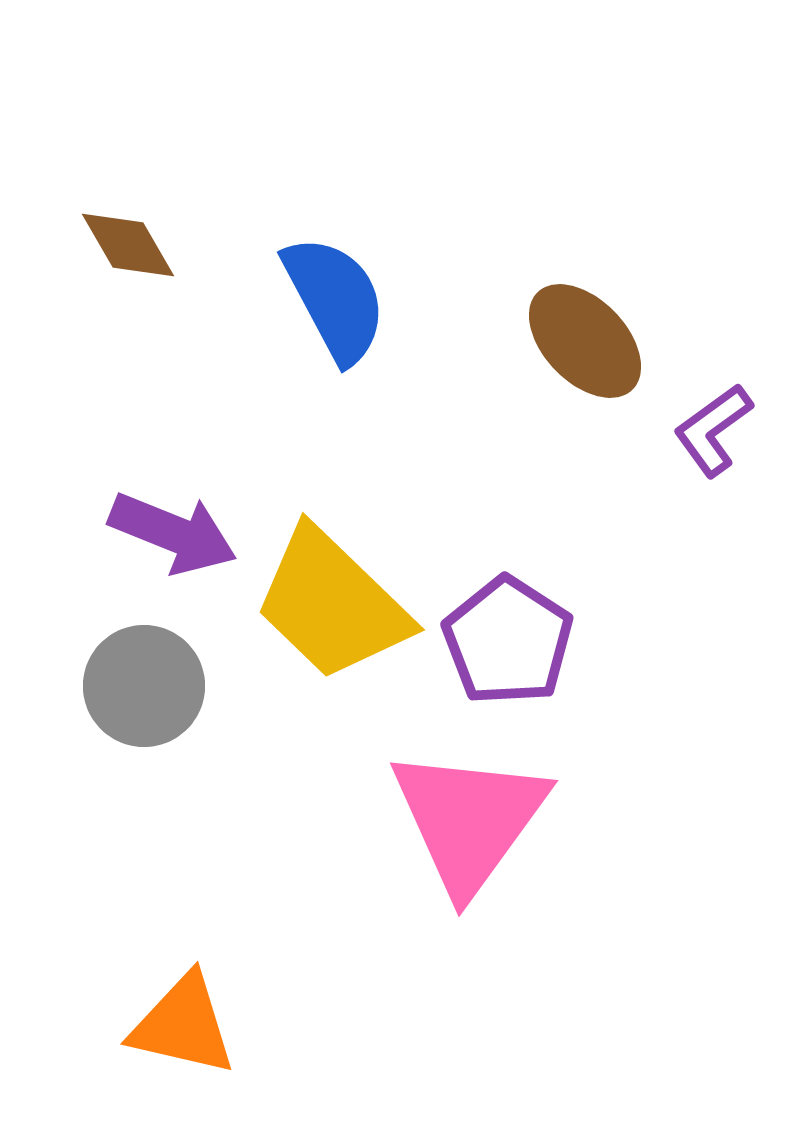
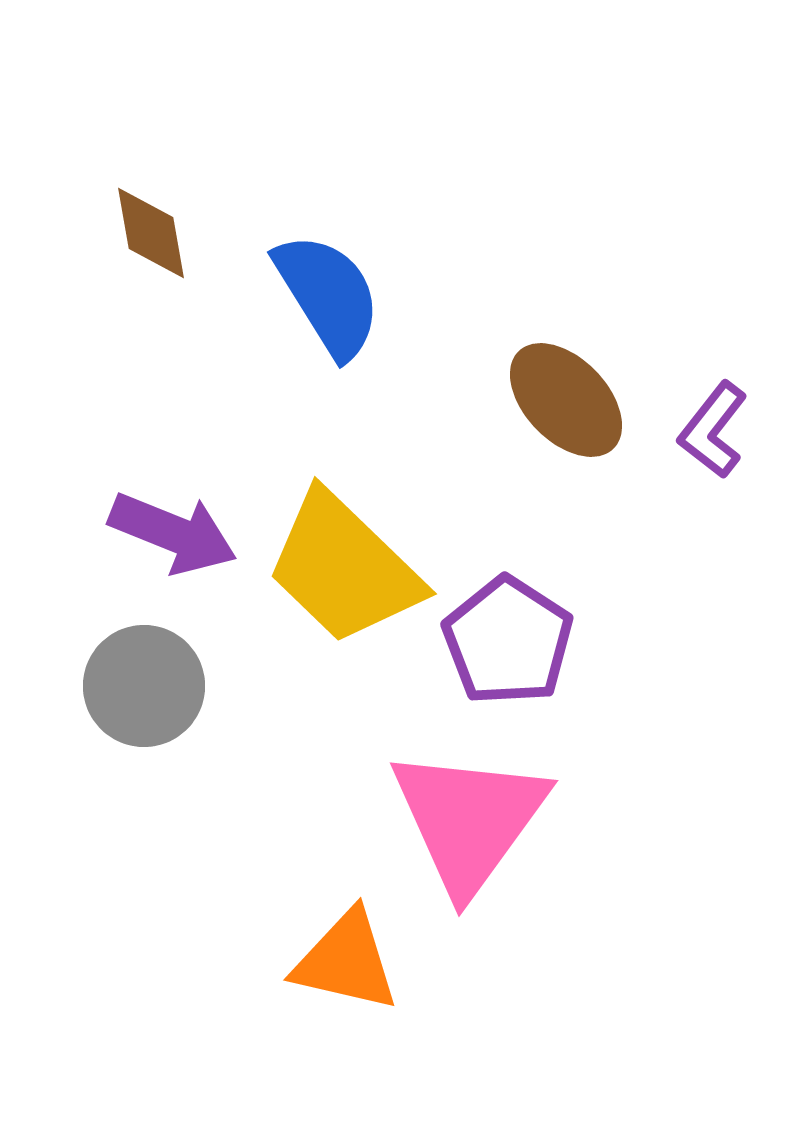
brown diamond: moved 23 px right, 12 px up; rotated 20 degrees clockwise
blue semicircle: moved 7 px left, 4 px up; rotated 4 degrees counterclockwise
brown ellipse: moved 19 px left, 59 px down
purple L-shape: rotated 16 degrees counterclockwise
yellow trapezoid: moved 12 px right, 36 px up
orange triangle: moved 163 px right, 64 px up
